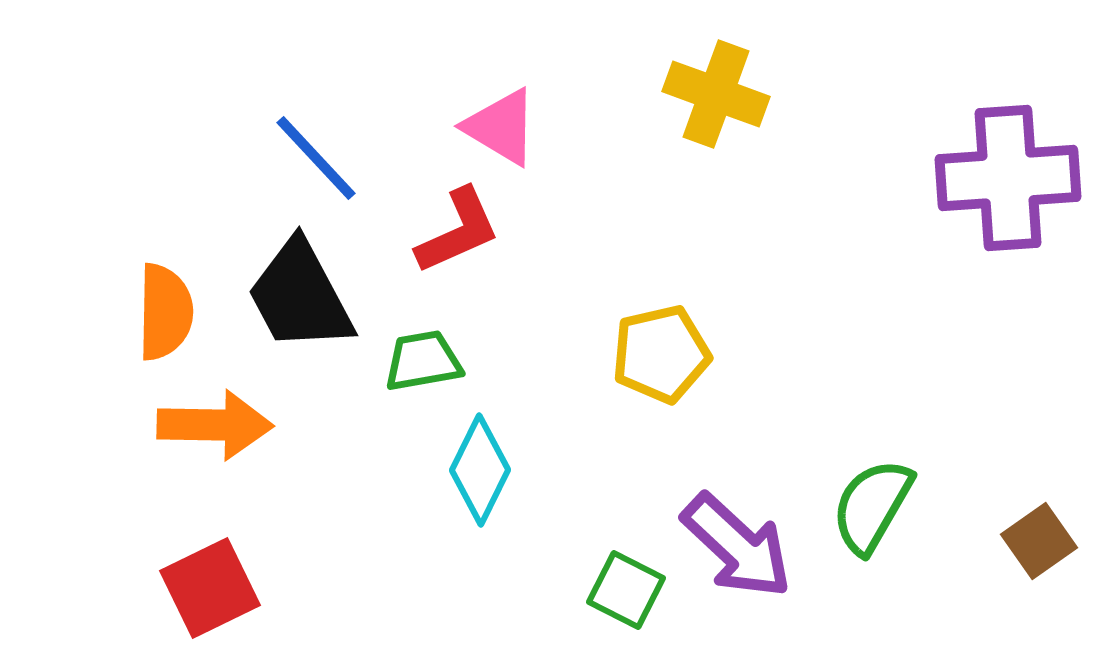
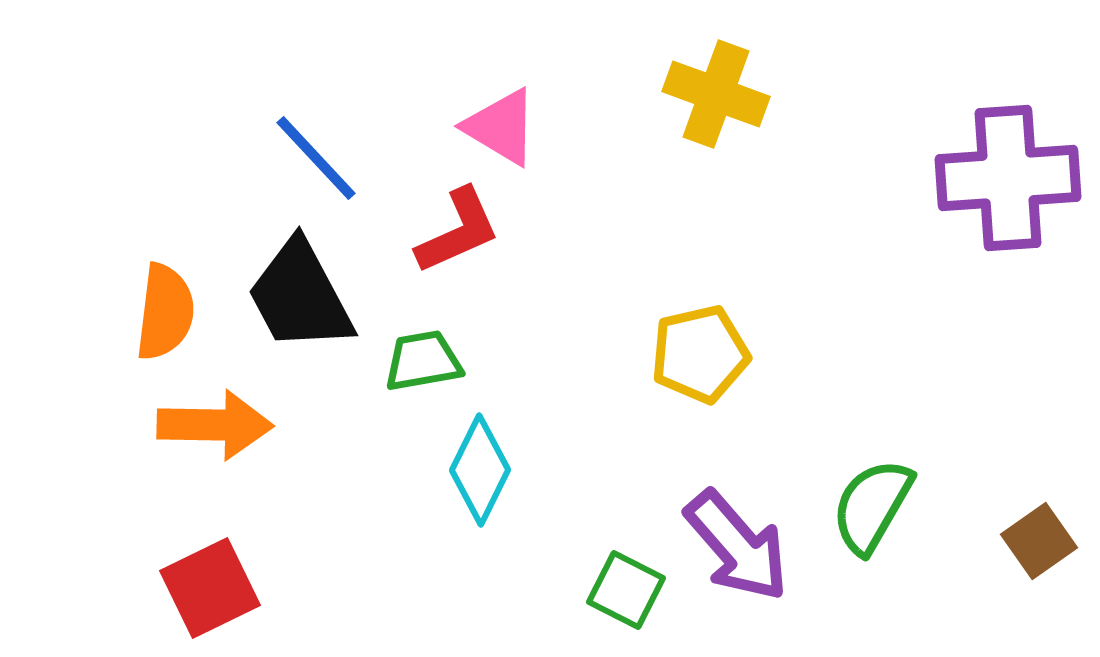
orange semicircle: rotated 6 degrees clockwise
yellow pentagon: moved 39 px right
purple arrow: rotated 6 degrees clockwise
